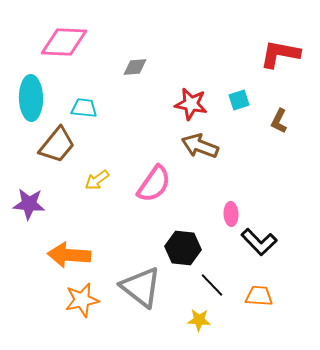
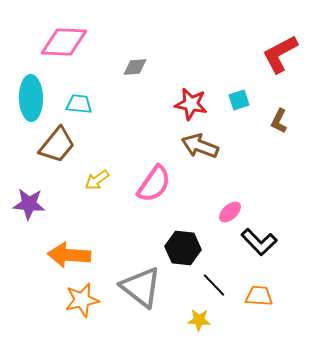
red L-shape: rotated 39 degrees counterclockwise
cyan trapezoid: moved 5 px left, 4 px up
pink ellipse: moved 1 px left, 2 px up; rotated 50 degrees clockwise
black line: moved 2 px right
